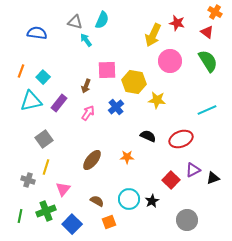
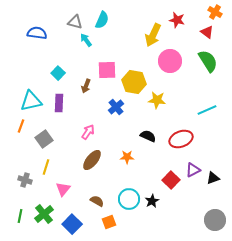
red star: moved 3 px up
orange line: moved 55 px down
cyan square: moved 15 px right, 4 px up
purple rectangle: rotated 36 degrees counterclockwise
pink arrow: moved 19 px down
gray cross: moved 3 px left
green cross: moved 2 px left, 3 px down; rotated 18 degrees counterclockwise
gray circle: moved 28 px right
